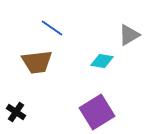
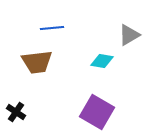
blue line: rotated 40 degrees counterclockwise
purple square: rotated 28 degrees counterclockwise
